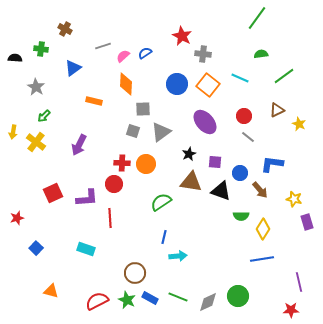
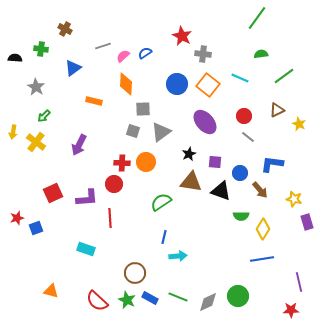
orange circle at (146, 164): moved 2 px up
blue square at (36, 248): moved 20 px up; rotated 24 degrees clockwise
red semicircle at (97, 301): rotated 110 degrees counterclockwise
